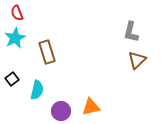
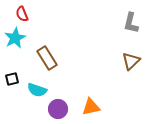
red semicircle: moved 5 px right, 1 px down
gray L-shape: moved 9 px up
brown rectangle: moved 6 px down; rotated 15 degrees counterclockwise
brown triangle: moved 6 px left, 1 px down
black square: rotated 24 degrees clockwise
cyan semicircle: rotated 96 degrees clockwise
purple circle: moved 3 px left, 2 px up
